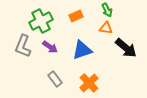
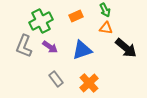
green arrow: moved 2 px left
gray L-shape: moved 1 px right
gray rectangle: moved 1 px right
